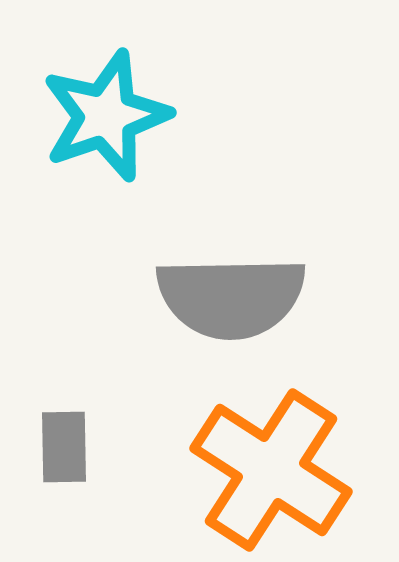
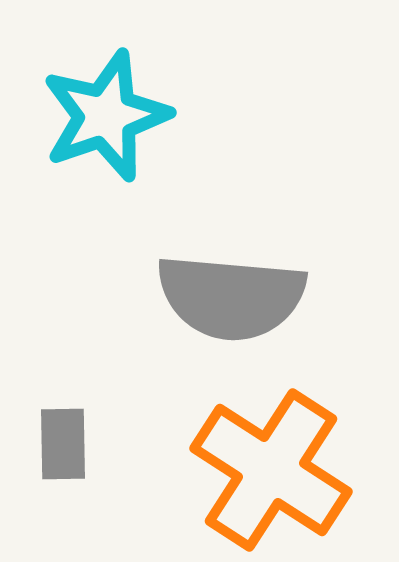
gray semicircle: rotated 6 degrees clockwise
gray rectangle: moved 1 px left, 3 px up
